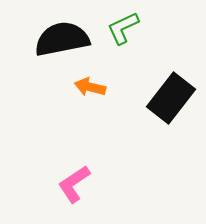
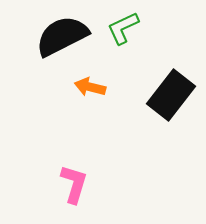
black semicircle: moved 3 px up; rotated 16 degrees counterclockwise
black rectangle: moved 3 px up
pink L-shape: rotated 141 degrees clockwise
